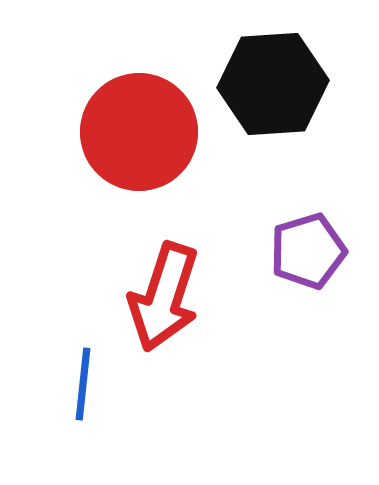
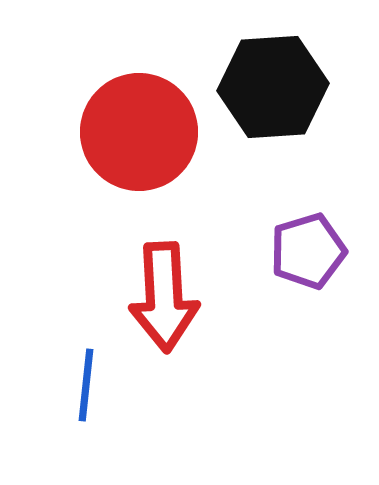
black hexagon: moved 3 px down
red arrow: rotated 21 degrees counterclockwise
blue line: moved 3 px right, 1 px down
